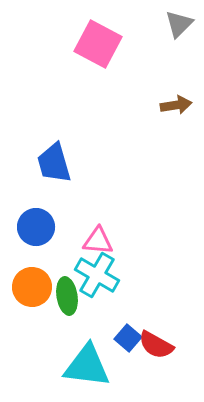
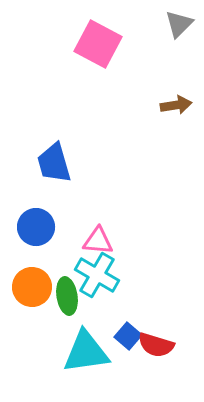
blue square: moved 2 px up
red semicircle: rotated 12 degrees counterclockwise
cyan triangle: moved 1 px left, 14 px up; rotated 15 degrees counterclockwise
